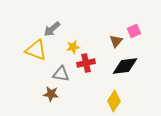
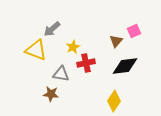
yellow star: rotated 16 degrees counterclockwise
